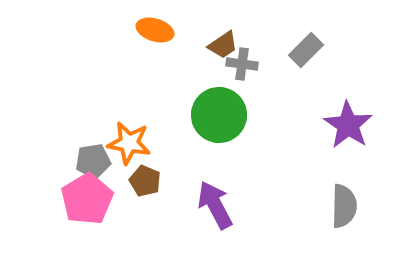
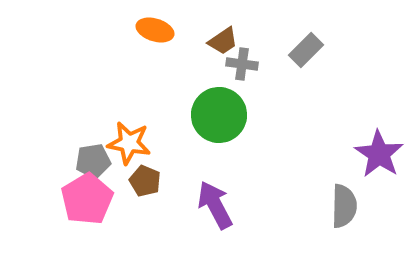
brown trapezoid: moved 4 px up
purple star: moved 31 px right, 29 px down
